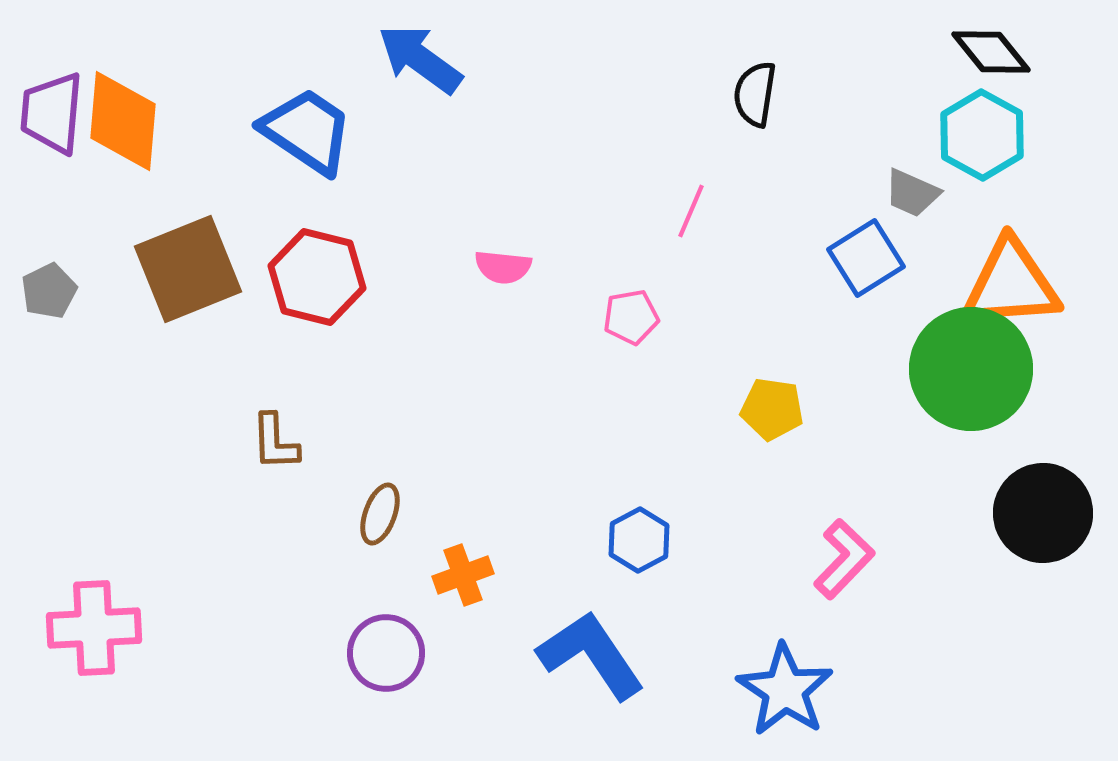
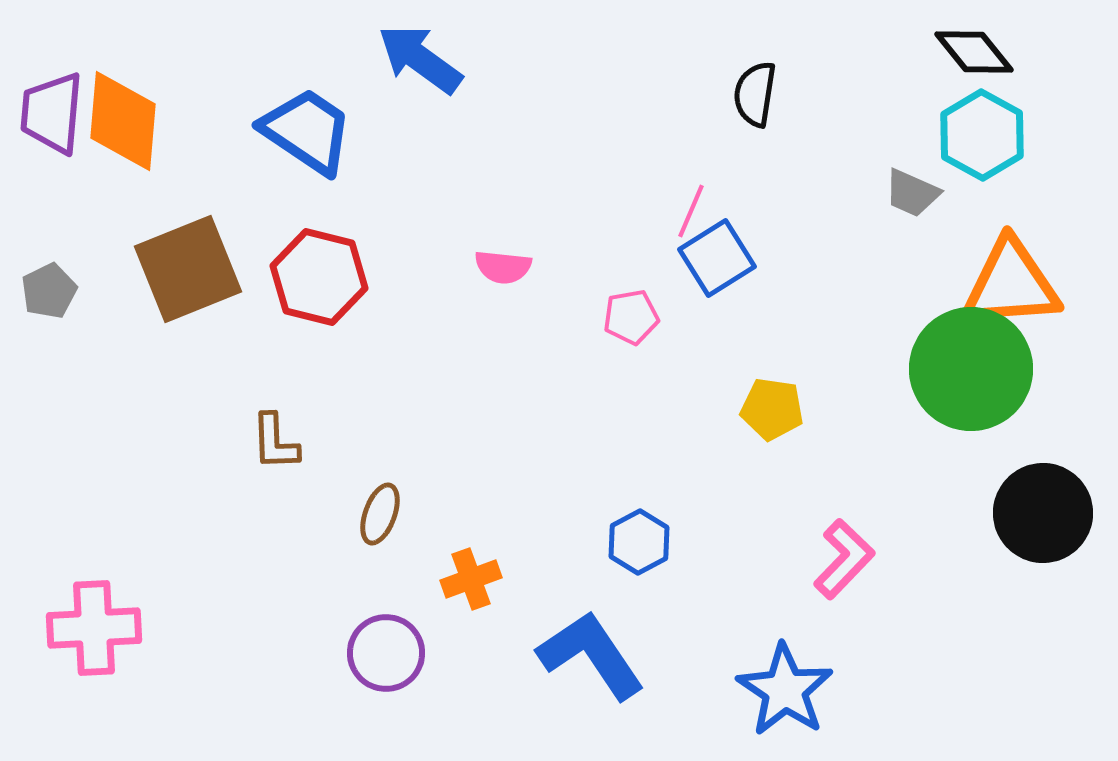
black diamond: moved 17 px left
blue square: moved 149 px left
red hexagon: moved 2 px right
blue hexagon: moved 2 px down
orange cross: moved 8 px right, 4 px down
